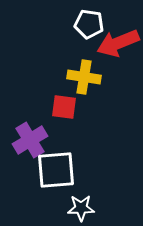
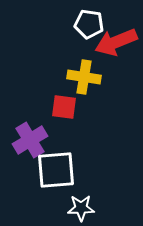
red arrow: moved 2 px left, 1 px up
